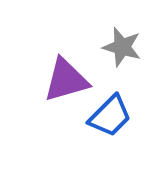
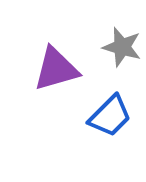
purple triangle: moved 10 px left, 11 px up
